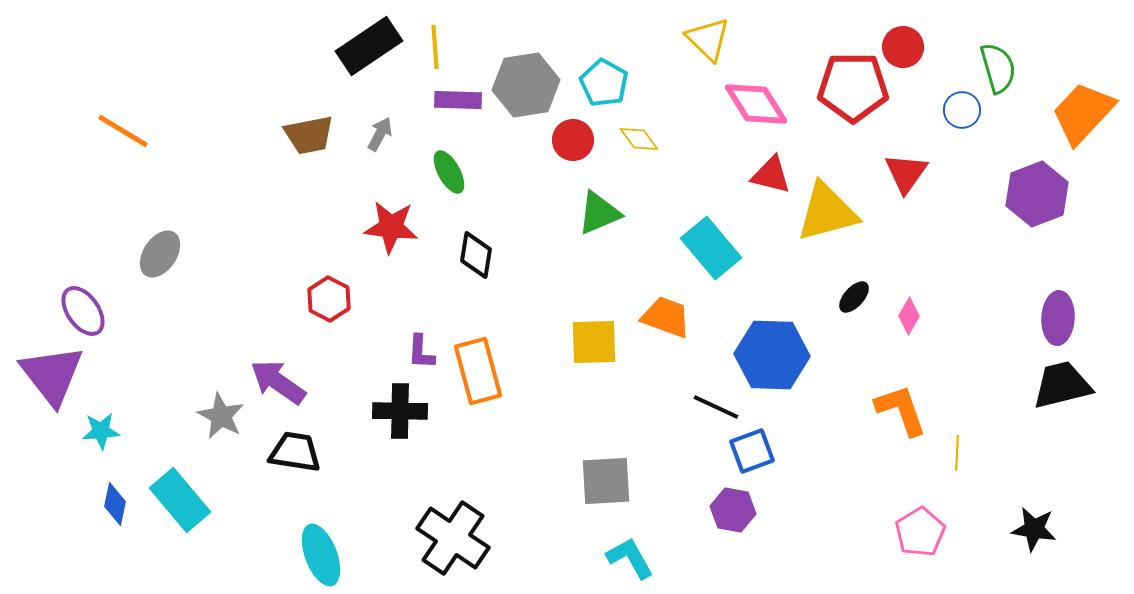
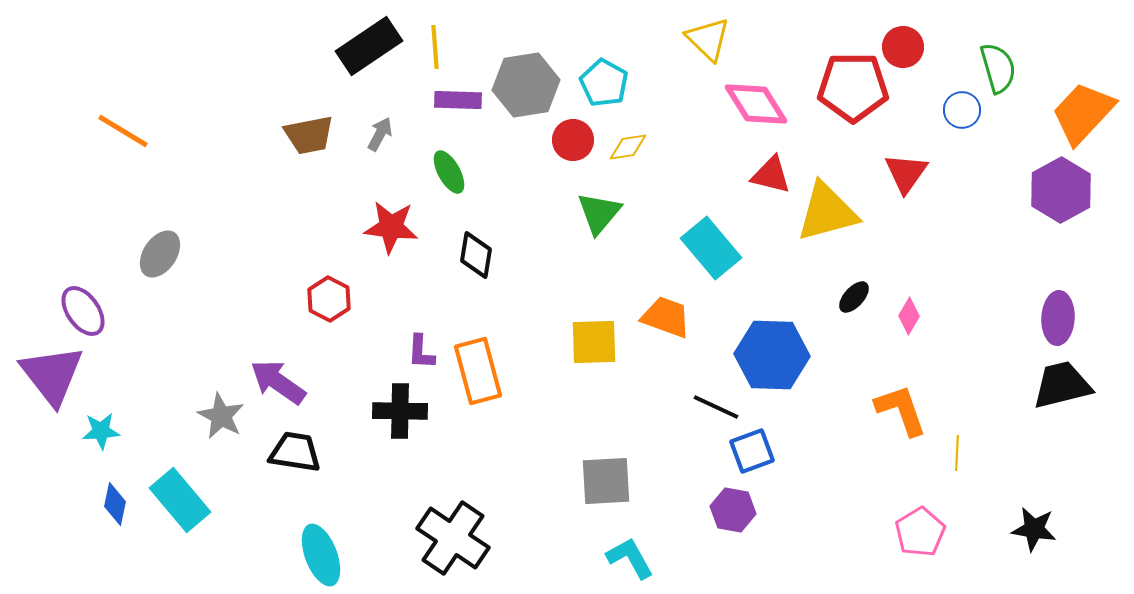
yellow diamond at (639, 139): moved 11 px left, 8 px down; rotated 63 degrees counterclockwise
purple hexagon at (1037, 194): moved 24 px right, 4 px up; rotated 8 degrees counterclockwise
green triangle at (599, 213): rotated 27 degrees counterclockwise
